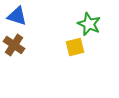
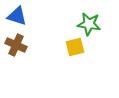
green star: rotated 15 degrees counterclockwise
brown cross: moved 2 px right; rotated 10 degrees counterclockwise
